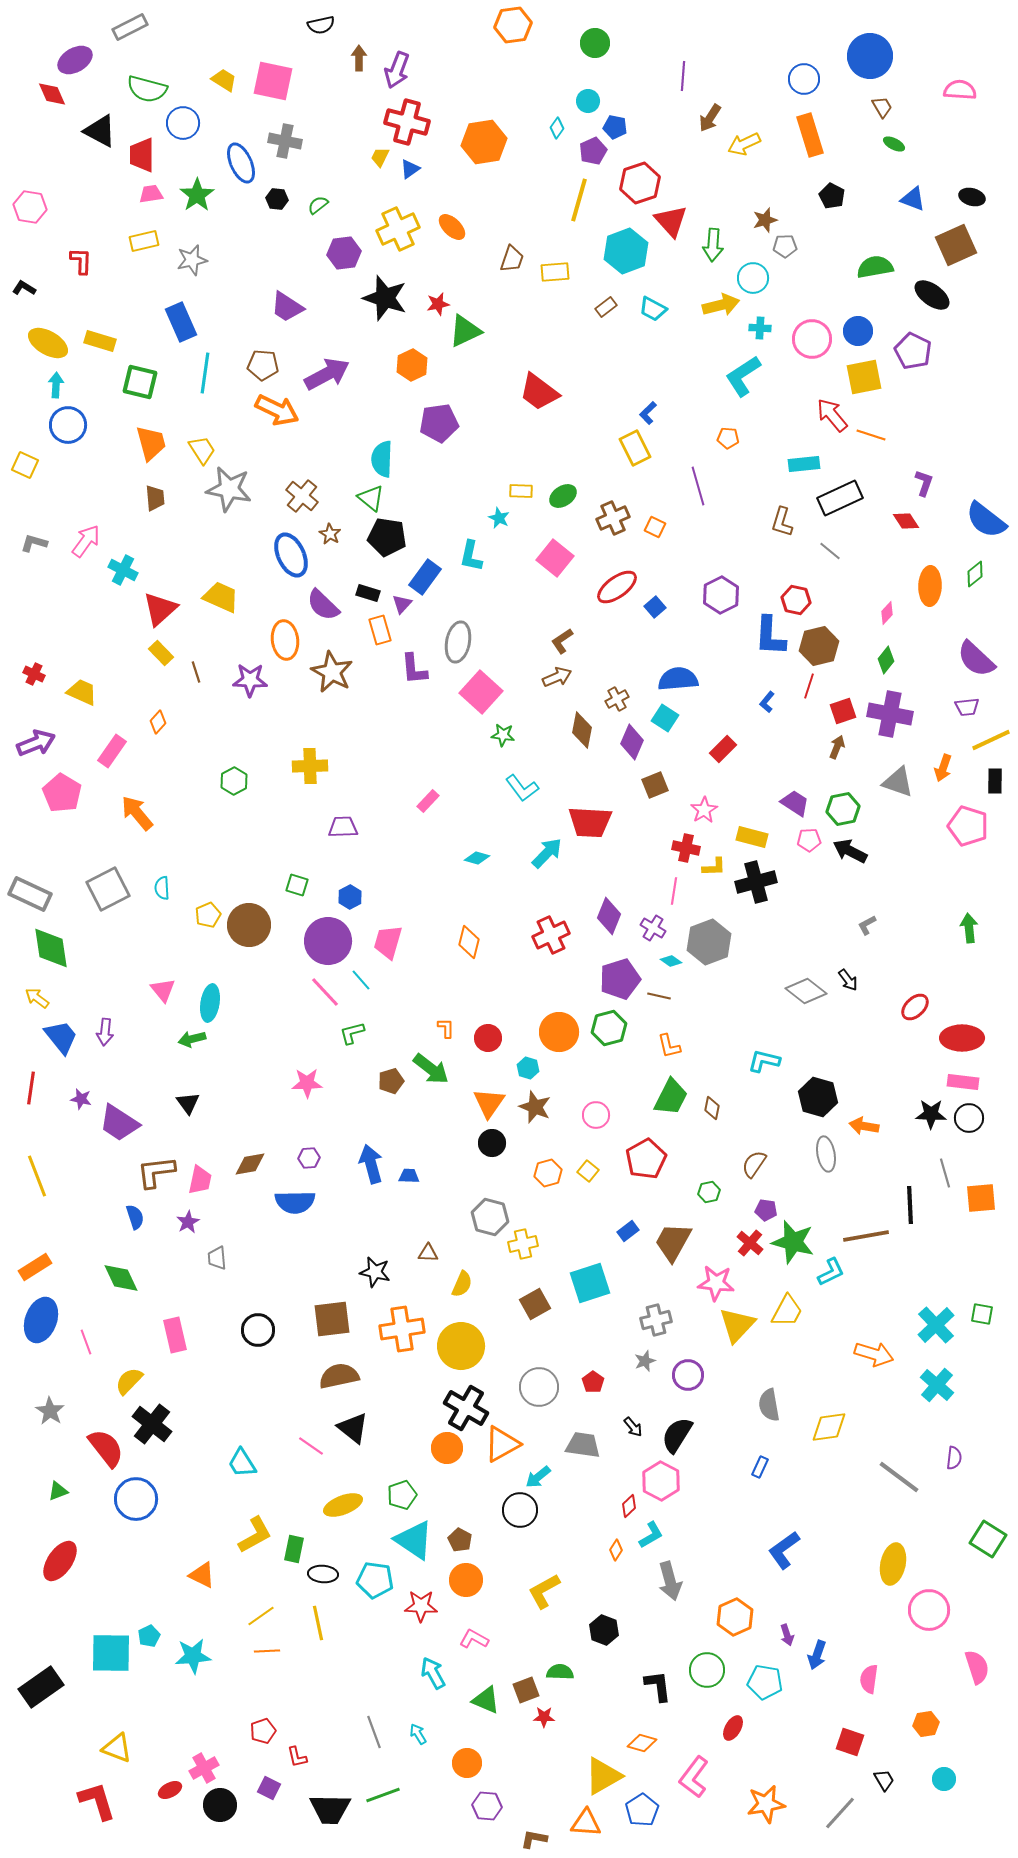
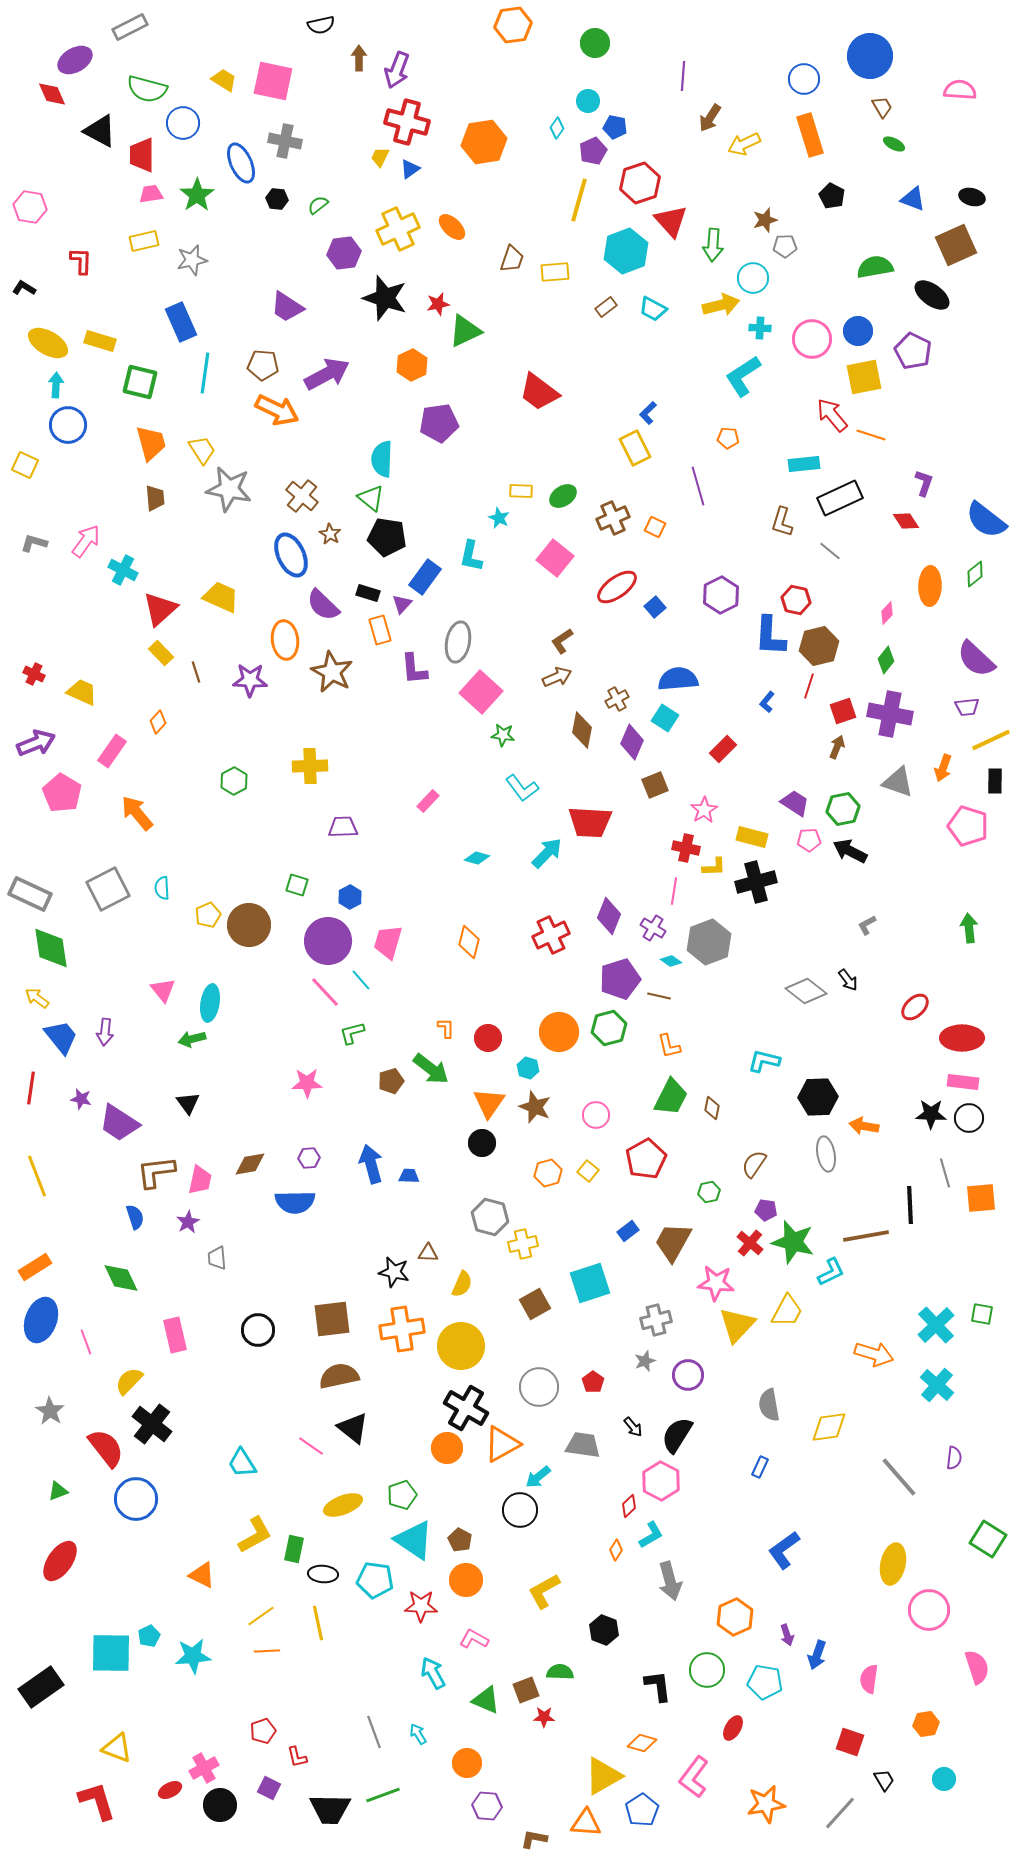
black hexagon at (818, 1097): rotated 18 degrees counterclockwise
black circle at (492, 1143): moved 10 px left
black star at (375, 1272): moved 19 px right
gray line at (899, 1477): rotated 12 degrees clockwise
